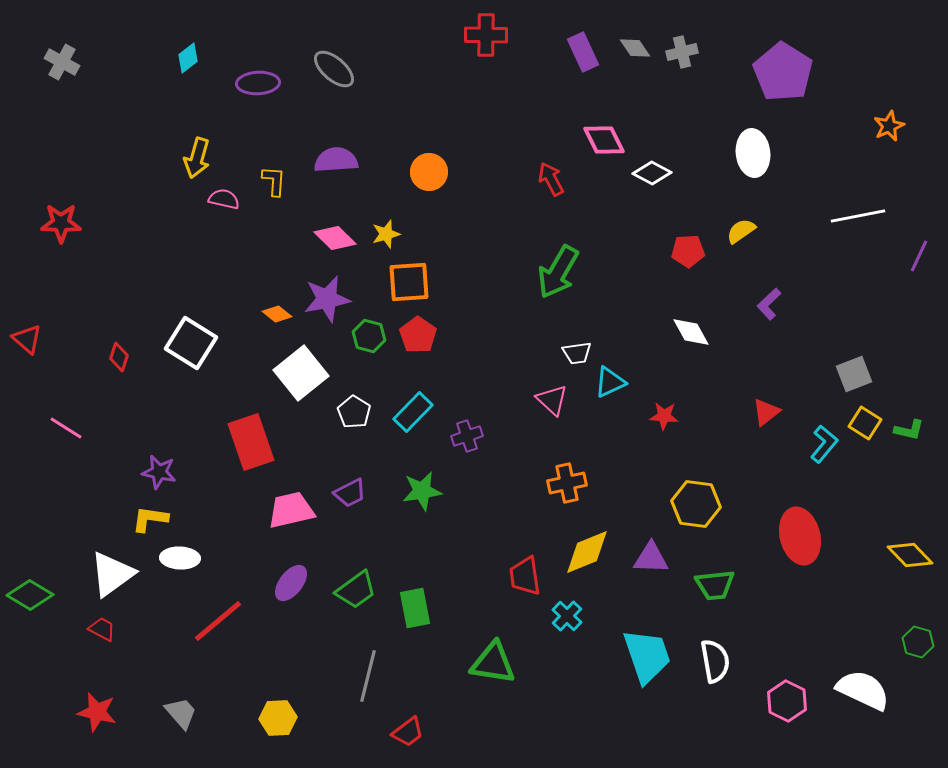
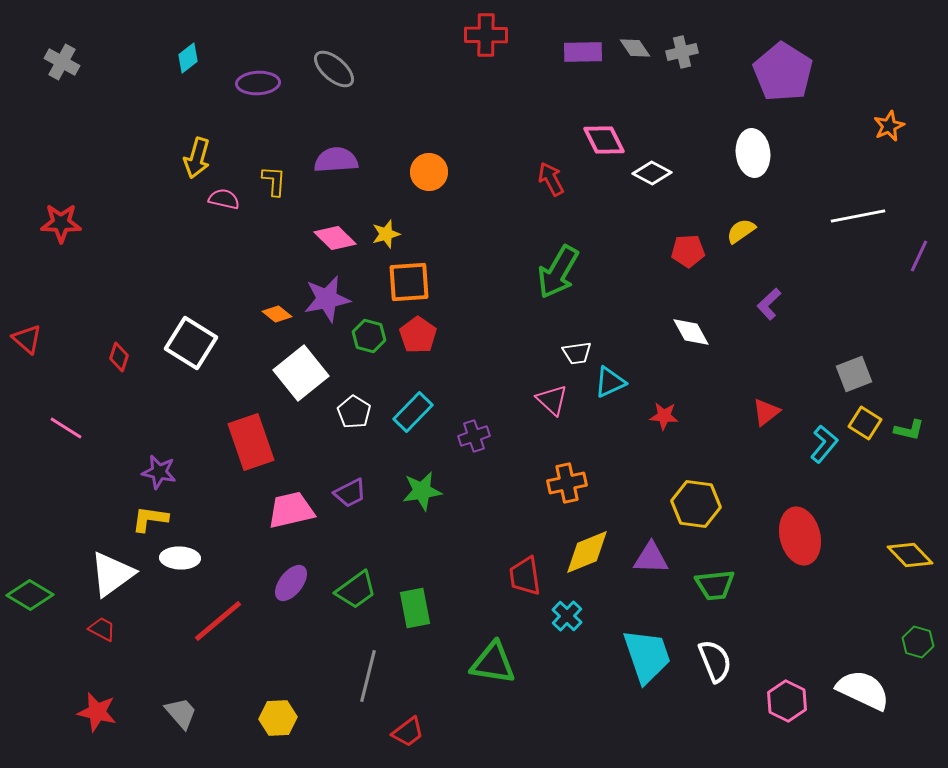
purple rectangle at (583, 52): rotated 66 degrees counterclockwise
purple cross at (467, 436): moved 7 px right
white semicircle at (715, 661): rotated 12 degrees counterclockwise
